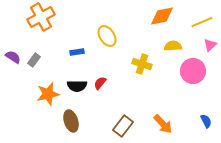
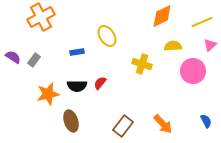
orange diamond: rotated 15 degrees counterclockwise
